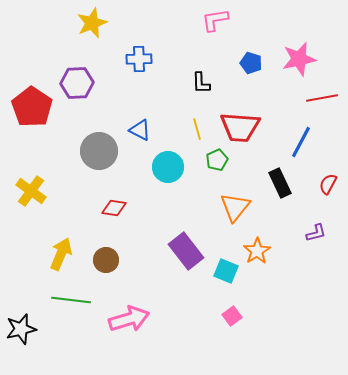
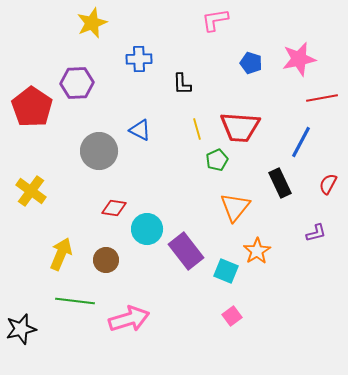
black L-shape: moved 19 px left, 1 px down
cyan circle: moved 21 px left, 62 px down
green line: moved 4 px right, 1 px down
